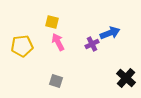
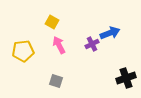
yellow square: rotated 16 degrees clockwise
pink arrow: moved 1 px right, 3 px down
yellow pentagon: moved 1 px right, 5 px down
black cross: rotated 30 degrees clockwise
